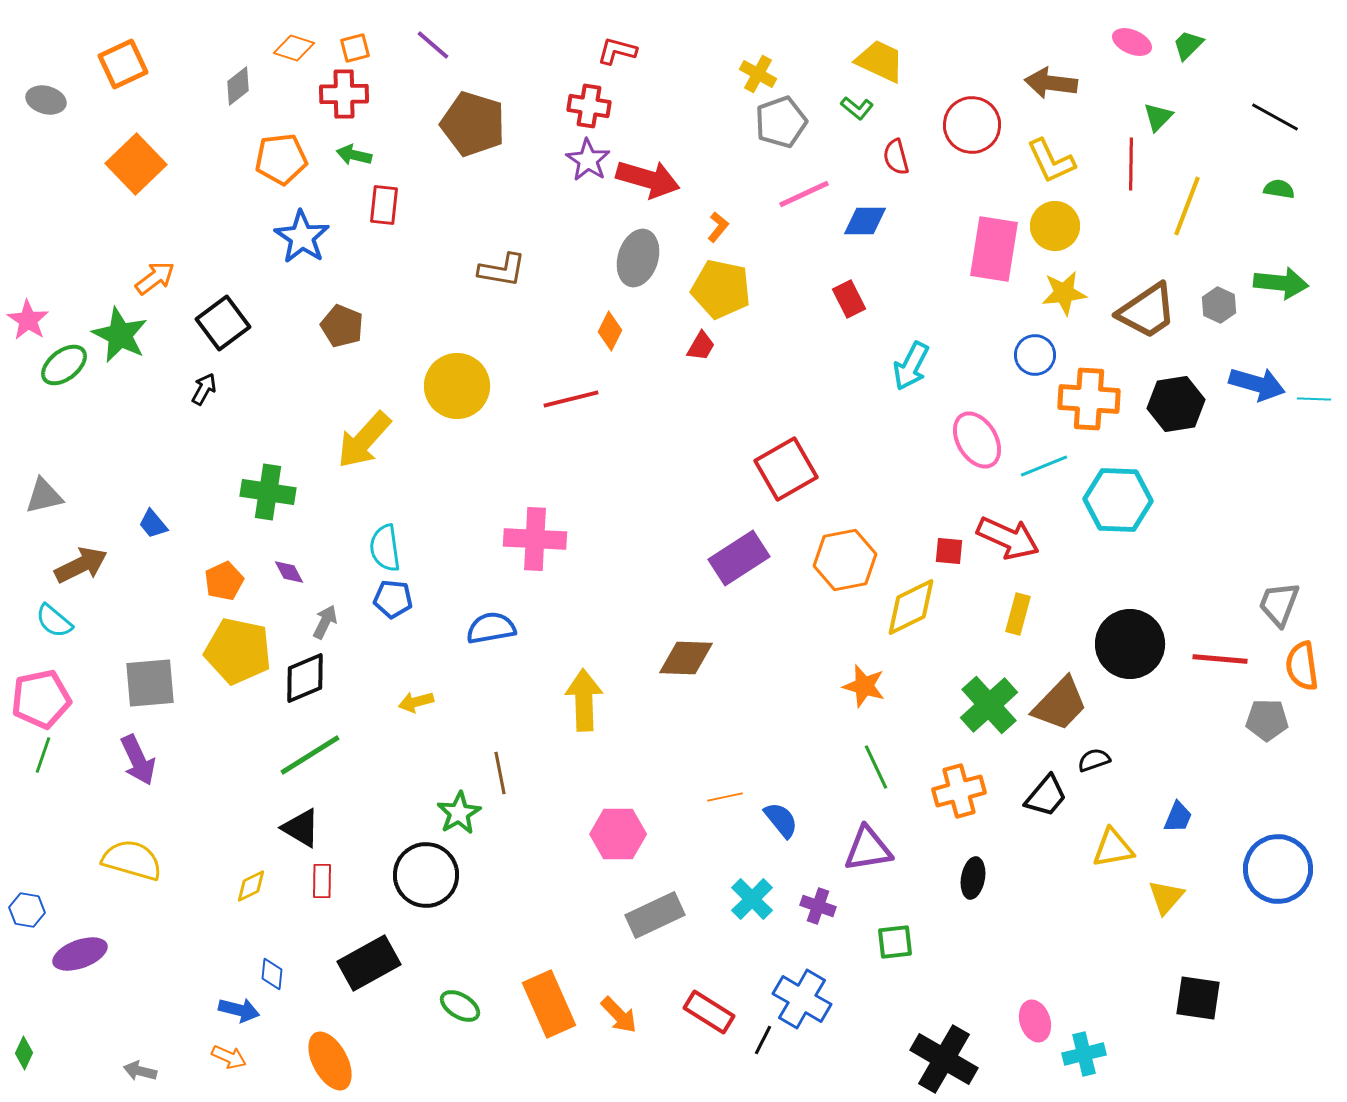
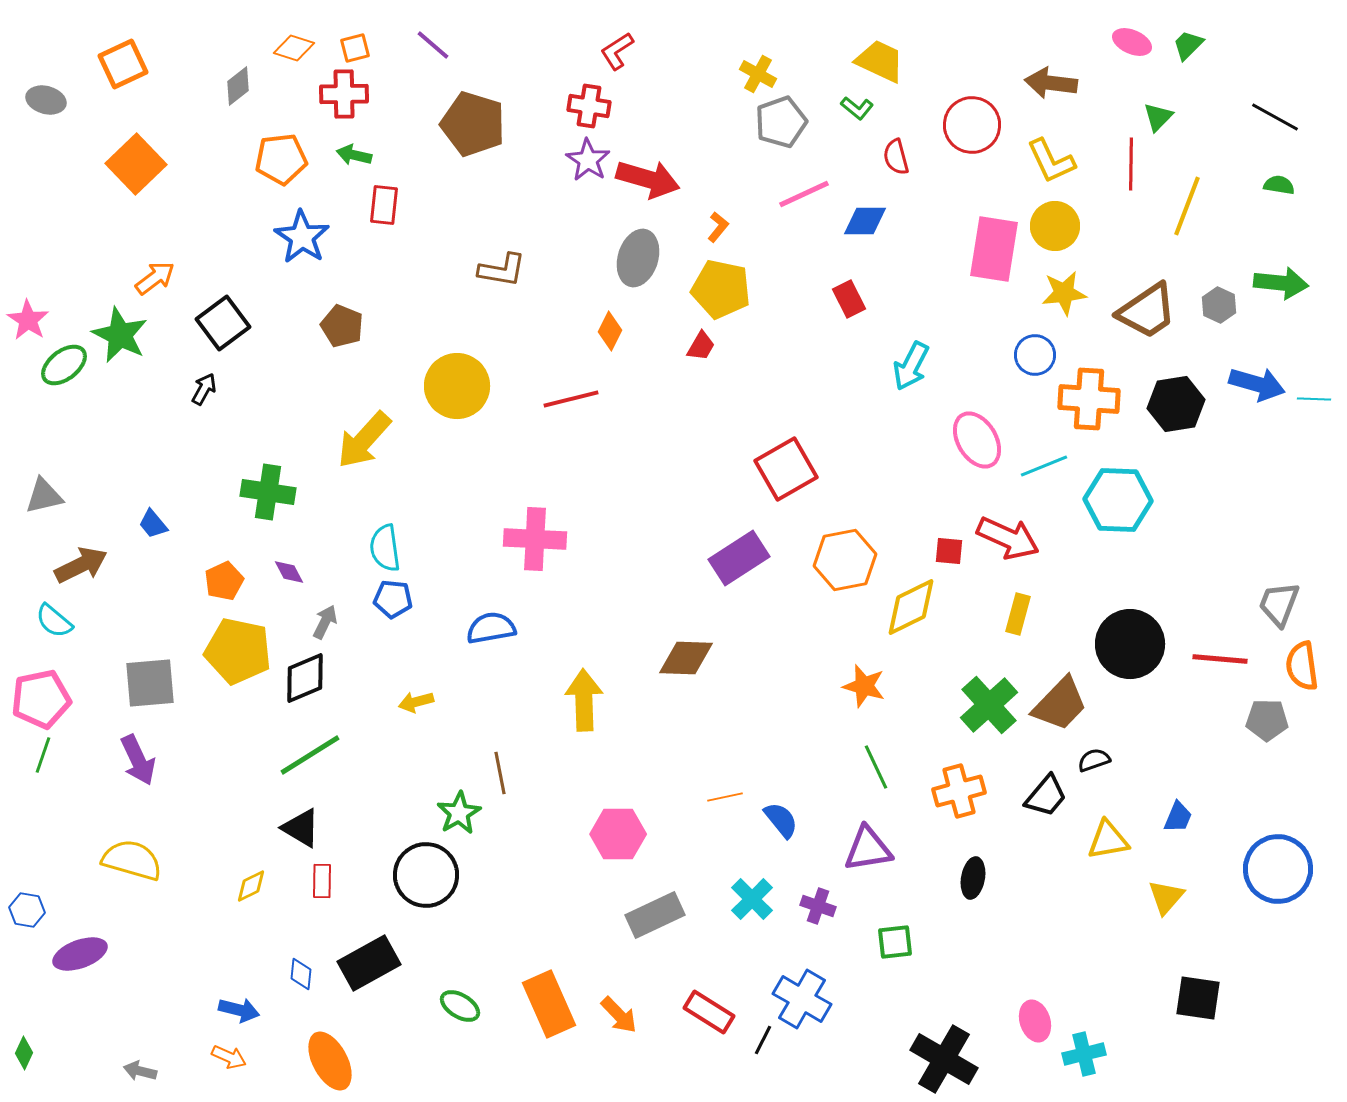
red L-shape at (617, 51): rotated 48 degrees counterclockwise
green semicircle at (1279, 189): moved 4 px up
yellow triangle at (1113, 848): moved 5 px left, 8 px up
blue diamond at (272, 974): moved 29 px right
